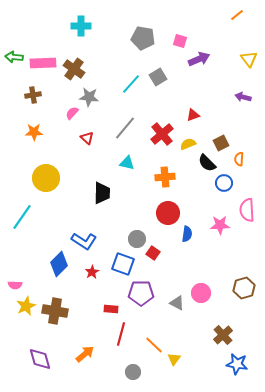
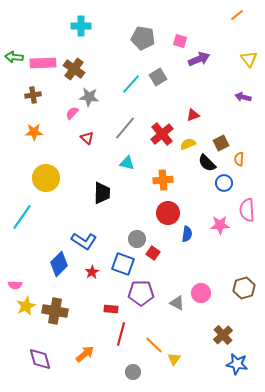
orange cross at (165, 177): moved 2 px left, 3 px down
